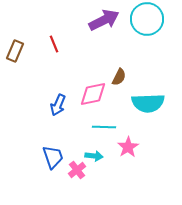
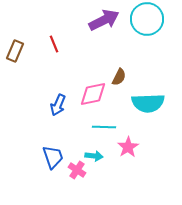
pink cross: rotated 18 degrees counterclockwise
